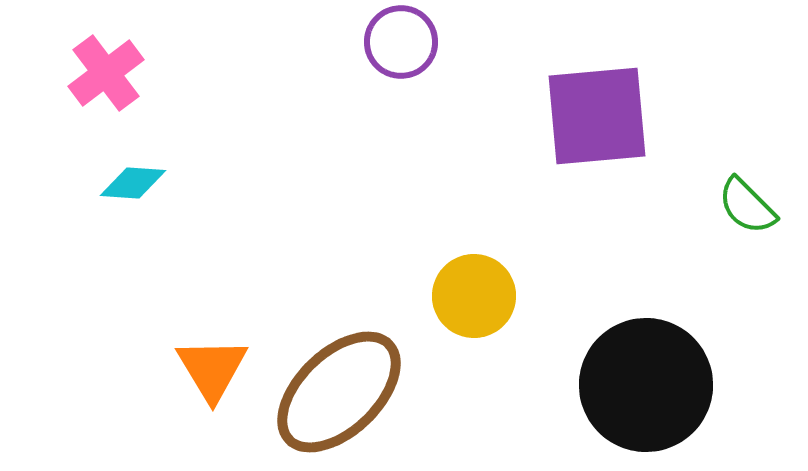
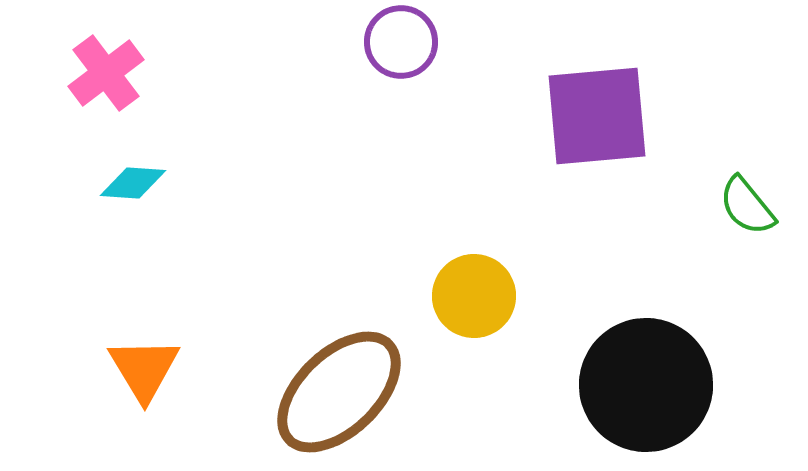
green semicircle: rotated 6 degrees clockwise
orange triangle: moved 68 px left
